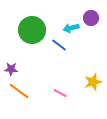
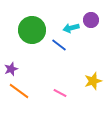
purple circle: moved 2 px down
purple star: rotated 24 degrees counterclockwise
yellow star: moved 1 px up
